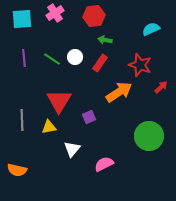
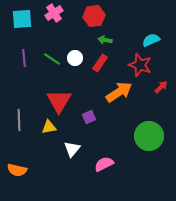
pink cross: moved 1 px left
cyan semicircle: moved 11 px down
white circle: moved 1 px down
gray line: moved 3 px left
